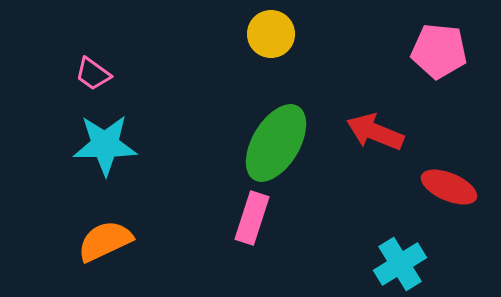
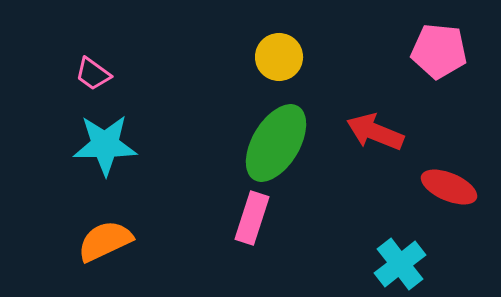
yellow circle: moved 8 px right, 23 px down
cyan cross: rotated 6 degrees counterclockwise
